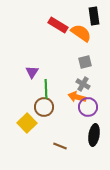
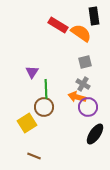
yellow square: rotated 12 degrees clockwise
black ellipse: moved 1 px right, 1 px up; rotated 25 degrees clockwise
brown line: moved 26 px left, 10 px down
